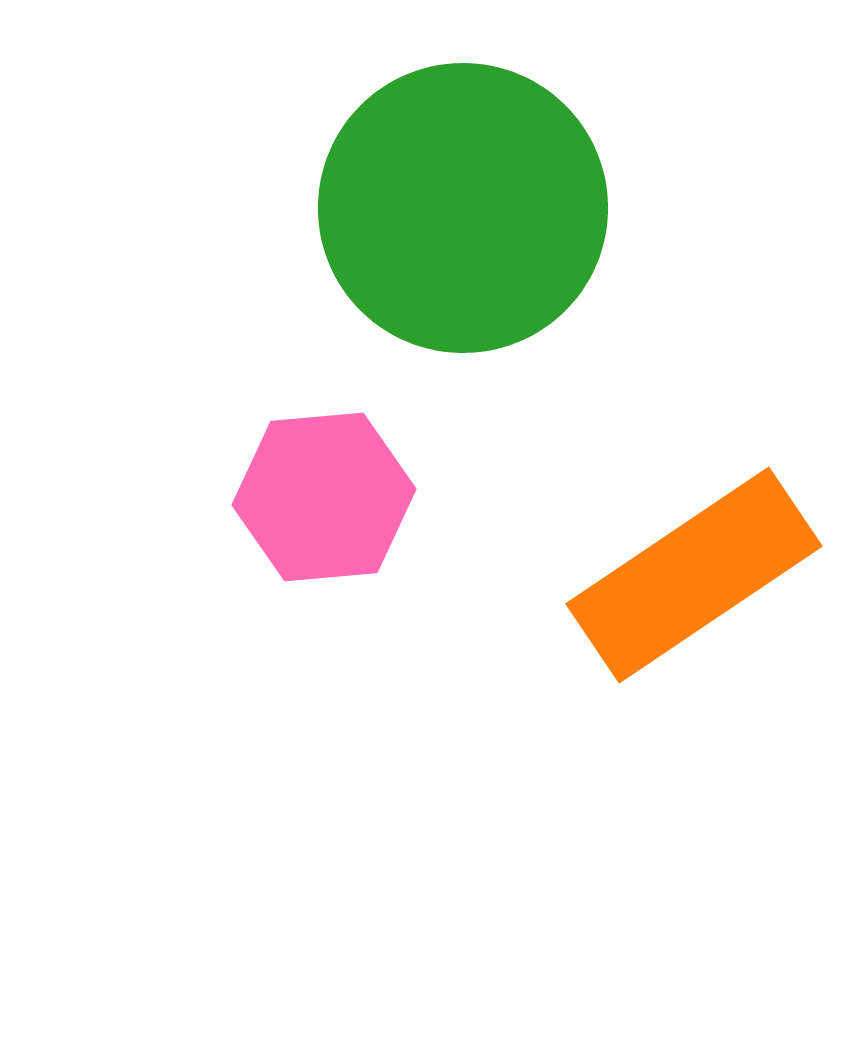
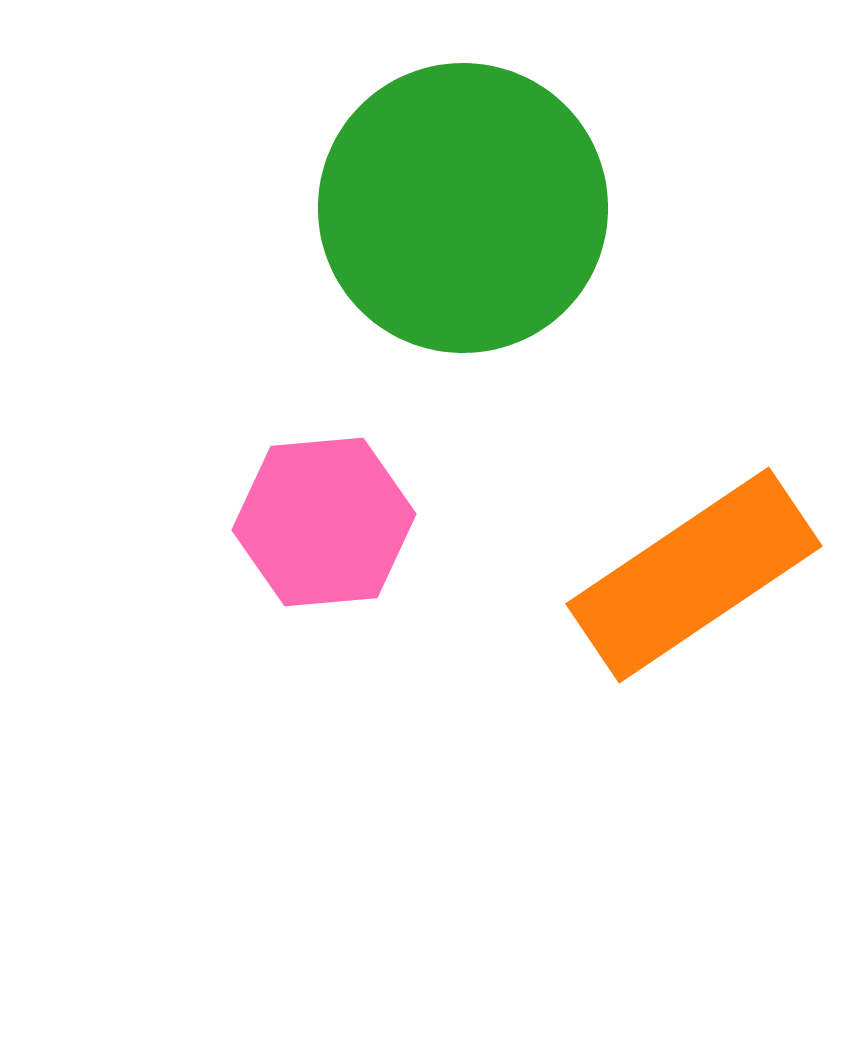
pink hexagon: moved 25 px down
